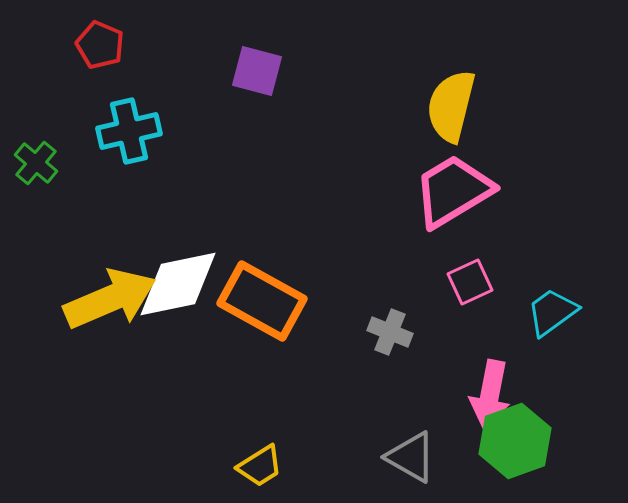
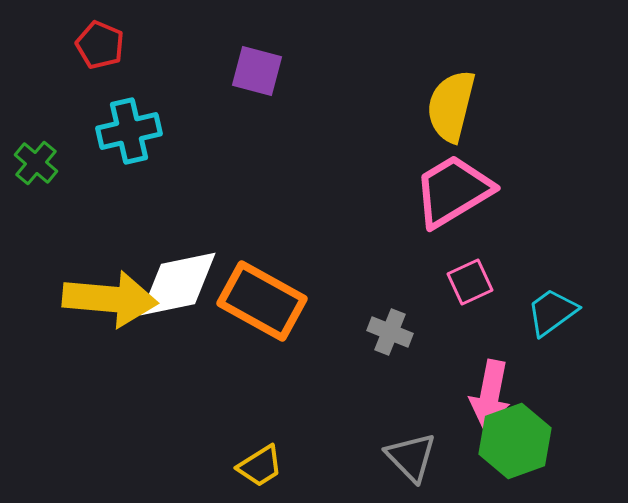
yellow arrow: rotated 28 degrees clockwise
gray triangle: rotated 16 degrees clockwise
